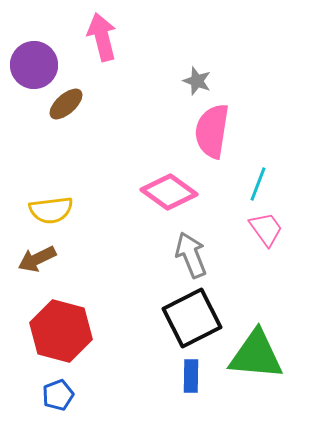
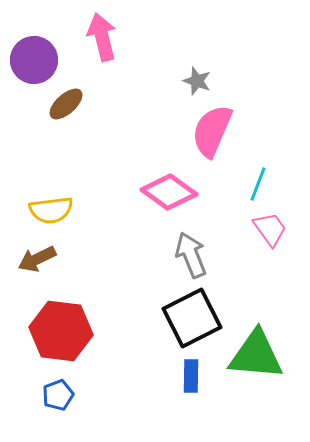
purple circle: moved 5 px up
pink semicircle: rotated 14 degrees clockwise
pink trapezoid: moved 4 px right
red hexagon: rotated 8 degrees counterclockwise
